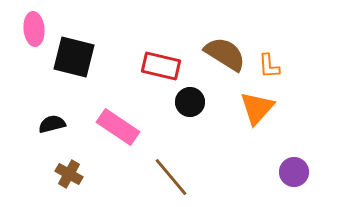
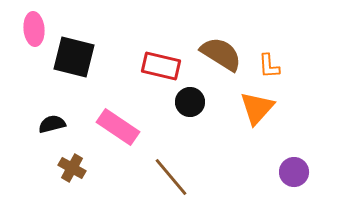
brown semicircle: moved 4 px left
brown cross: moved 3 px right, 6 px up
